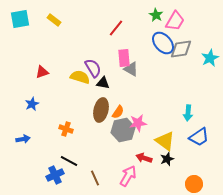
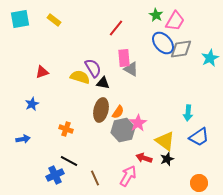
pink star: rotated 24 degrees counterclockwise
orange circle: moved 5 px right, 1 px up
